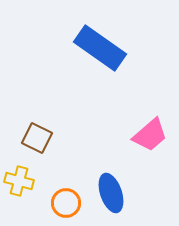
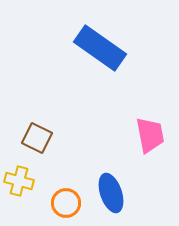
pink trapezoid: rotated 60 degrees counterclockwise
